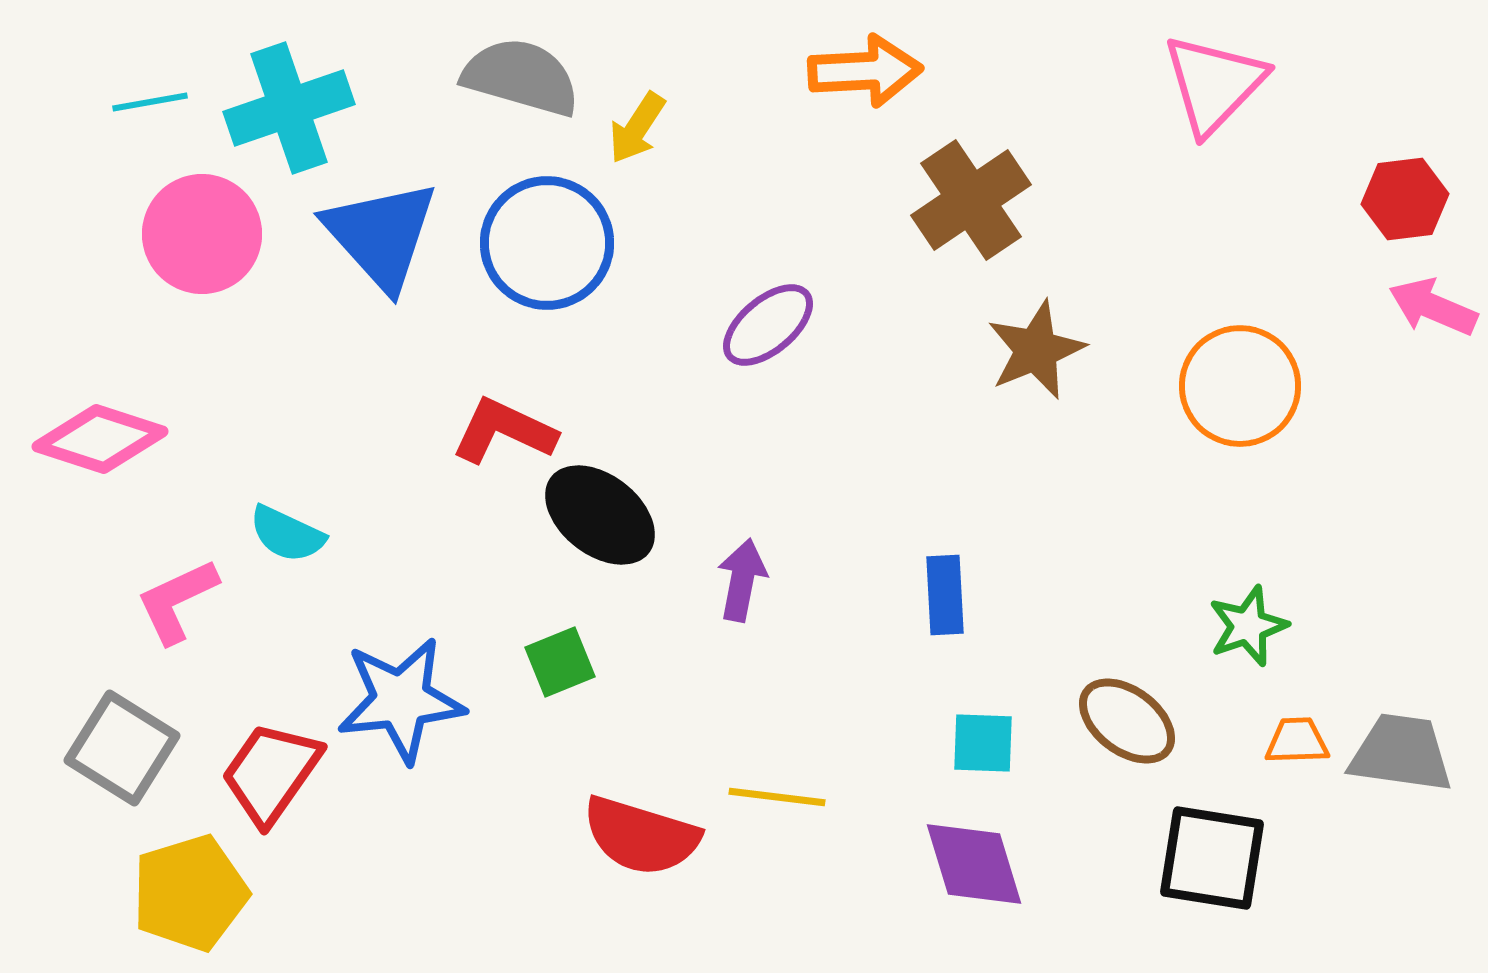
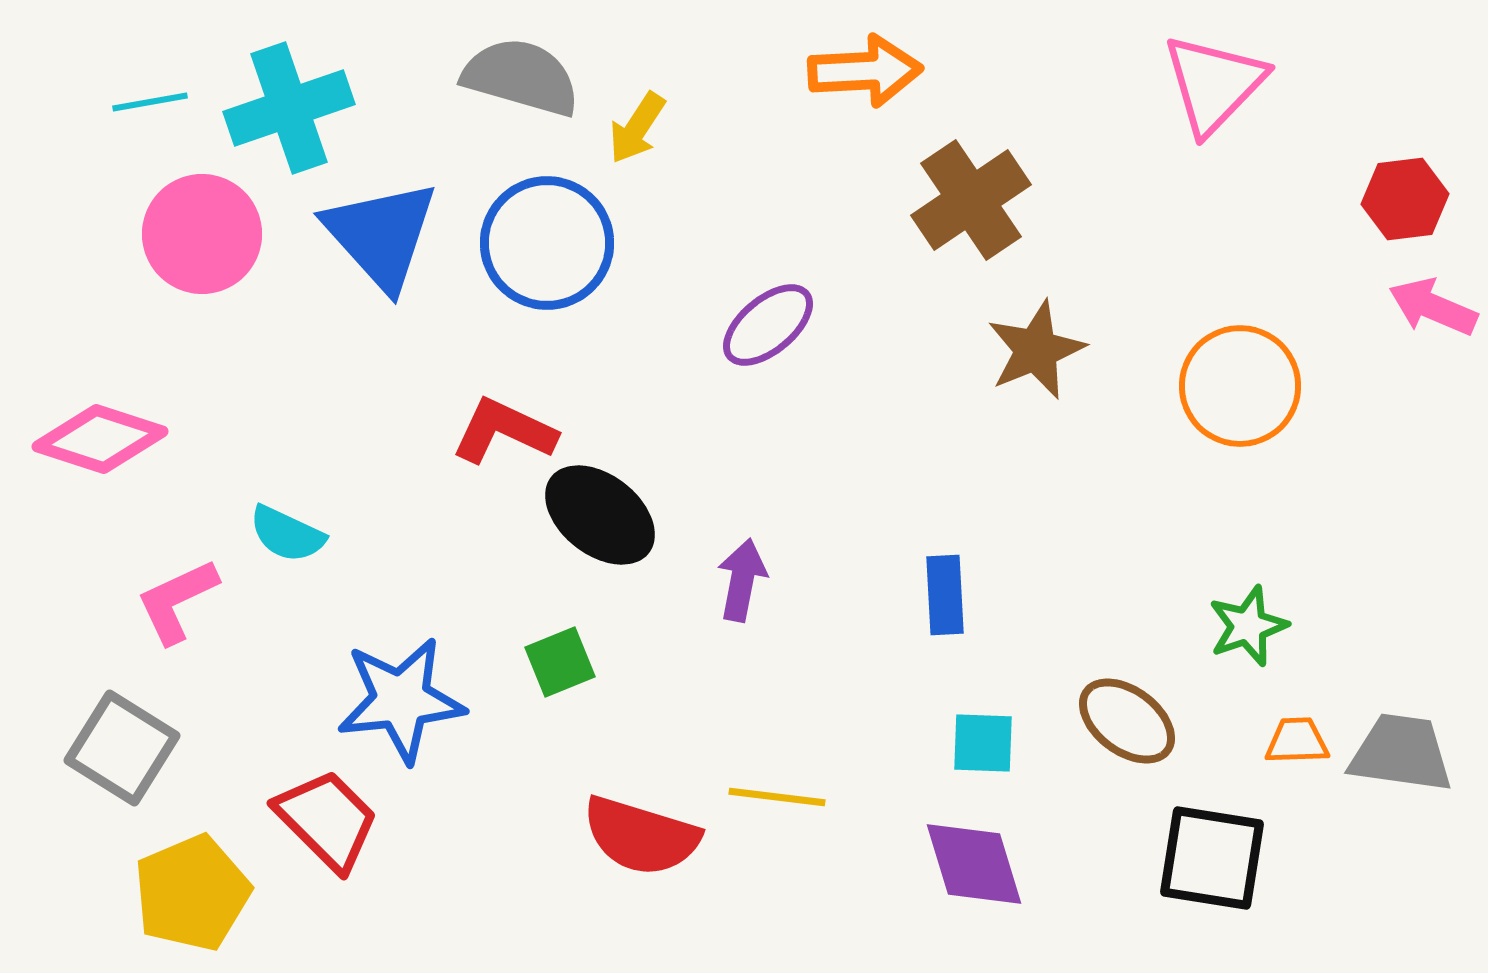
red trapezoid: moved 56 px right, 47 px down; rotated 100 degrees clockwise
yellow pentagon: moved 2 px right; rotated 6 degrees counterclockwise
